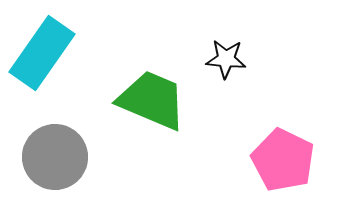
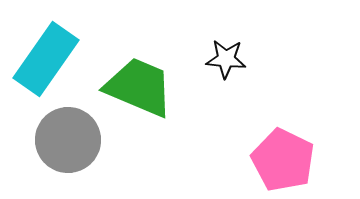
cyan rectangle: moved 4 px right, 6 px down
green trapezoid: moved 13 px left, 13 px up
gray circle: moved 13 px right, 17 px up
